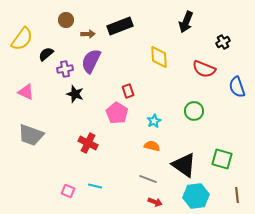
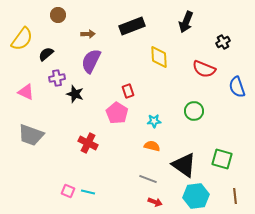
brown circle: moved 8 px left, 5 px up
black rectangle: moved 12 px right
purple cross: moved 8 px left, 9 px down
cyan star: rotated 24 degrees clockwise
cyan line: moved 7 px left, 6 px down
brown line: moved 2 px left, 1 px down
